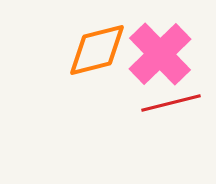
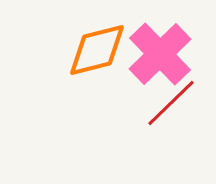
red line: rotated 30 degrees counterclockwise
